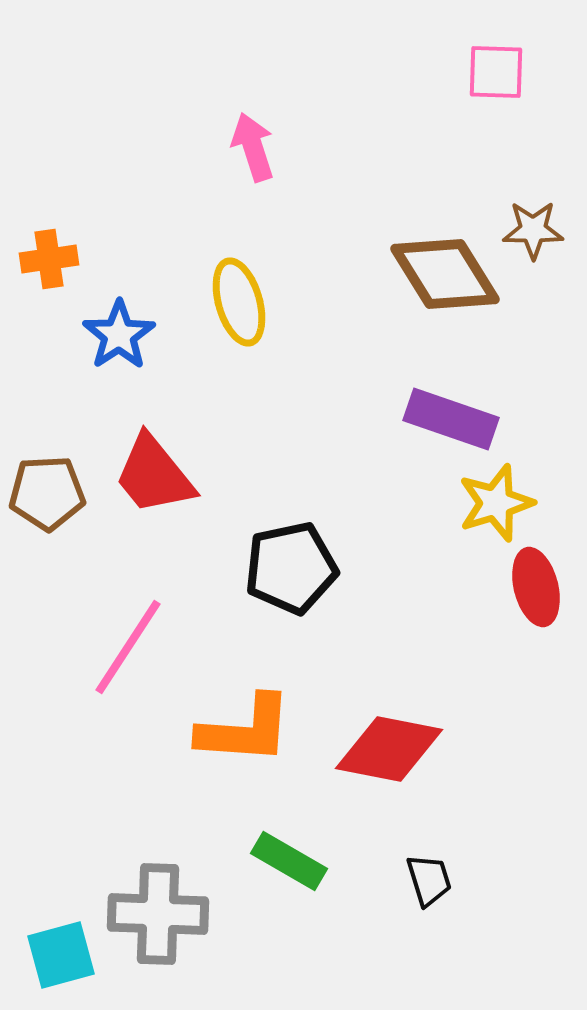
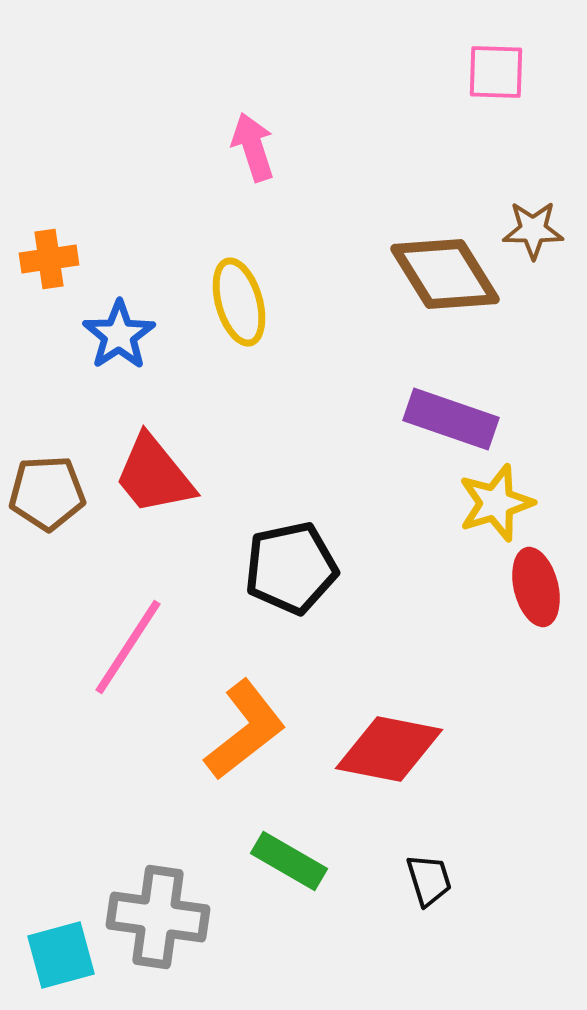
orange L-shape: rotated 42 degrees counterclockwise
gray cross: moved 3 px down; rotated 6 degrees clockwise
